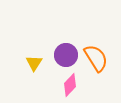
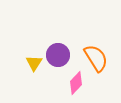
purple circle: moved 8 px left
pink diamond: moved 6 px right, 2 px up
